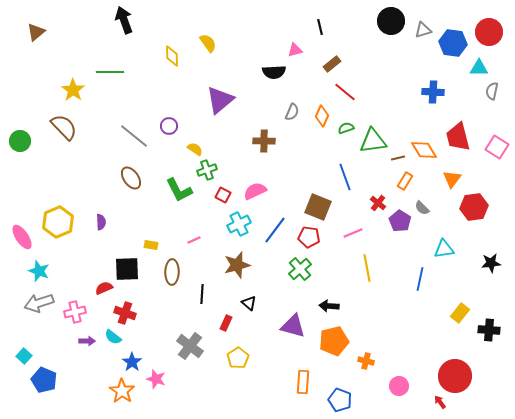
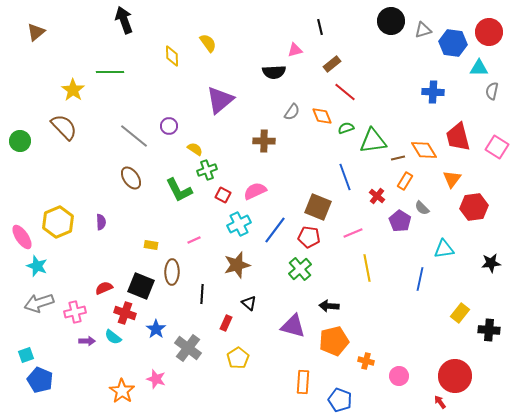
gray semicircle at (292, 112): rotated 12 degrees clockwise
orange diamond at (322, 116): rotated 45 degrees counterclockwise
red cross at (378, 203): moved 1 px left, 7 px up
black square at (127, 269): moved 14 px right, 17 px down; rotated 24 degrees clockwise
cyan star at (39, 271): moved 2 px left, 5 px up
gray cross at (190, 346): moved 2 px left, 2 px down
cyan square at (24, 356): moved 2 px right, 1 px up; rotated 28 degrees clockwise
blue star at (132, 362): moved 24 px right, 33 px up
blue pentagon at (44, 380): moved 4 px left
pink circle at (399, 386): moved 10 px up
